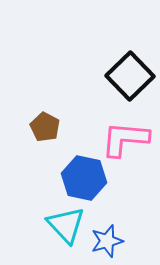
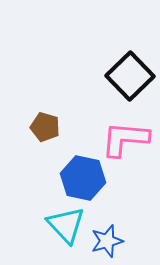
brown pentagon: rotated 12 degrees counterclockwise
blue hexagon: moved 1 px left
